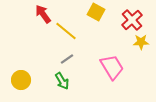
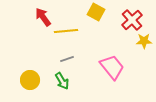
red arrow: moved 3 px down
yellow line: rotated 45 degrees counterclockwise
yellow star: moved 3 px right, 1 px up
gray line: rotated 16 degrees clockwise
pink trapezoid: rotated 8 degrees counterclockwise
yellow circle: moved 9 px right
